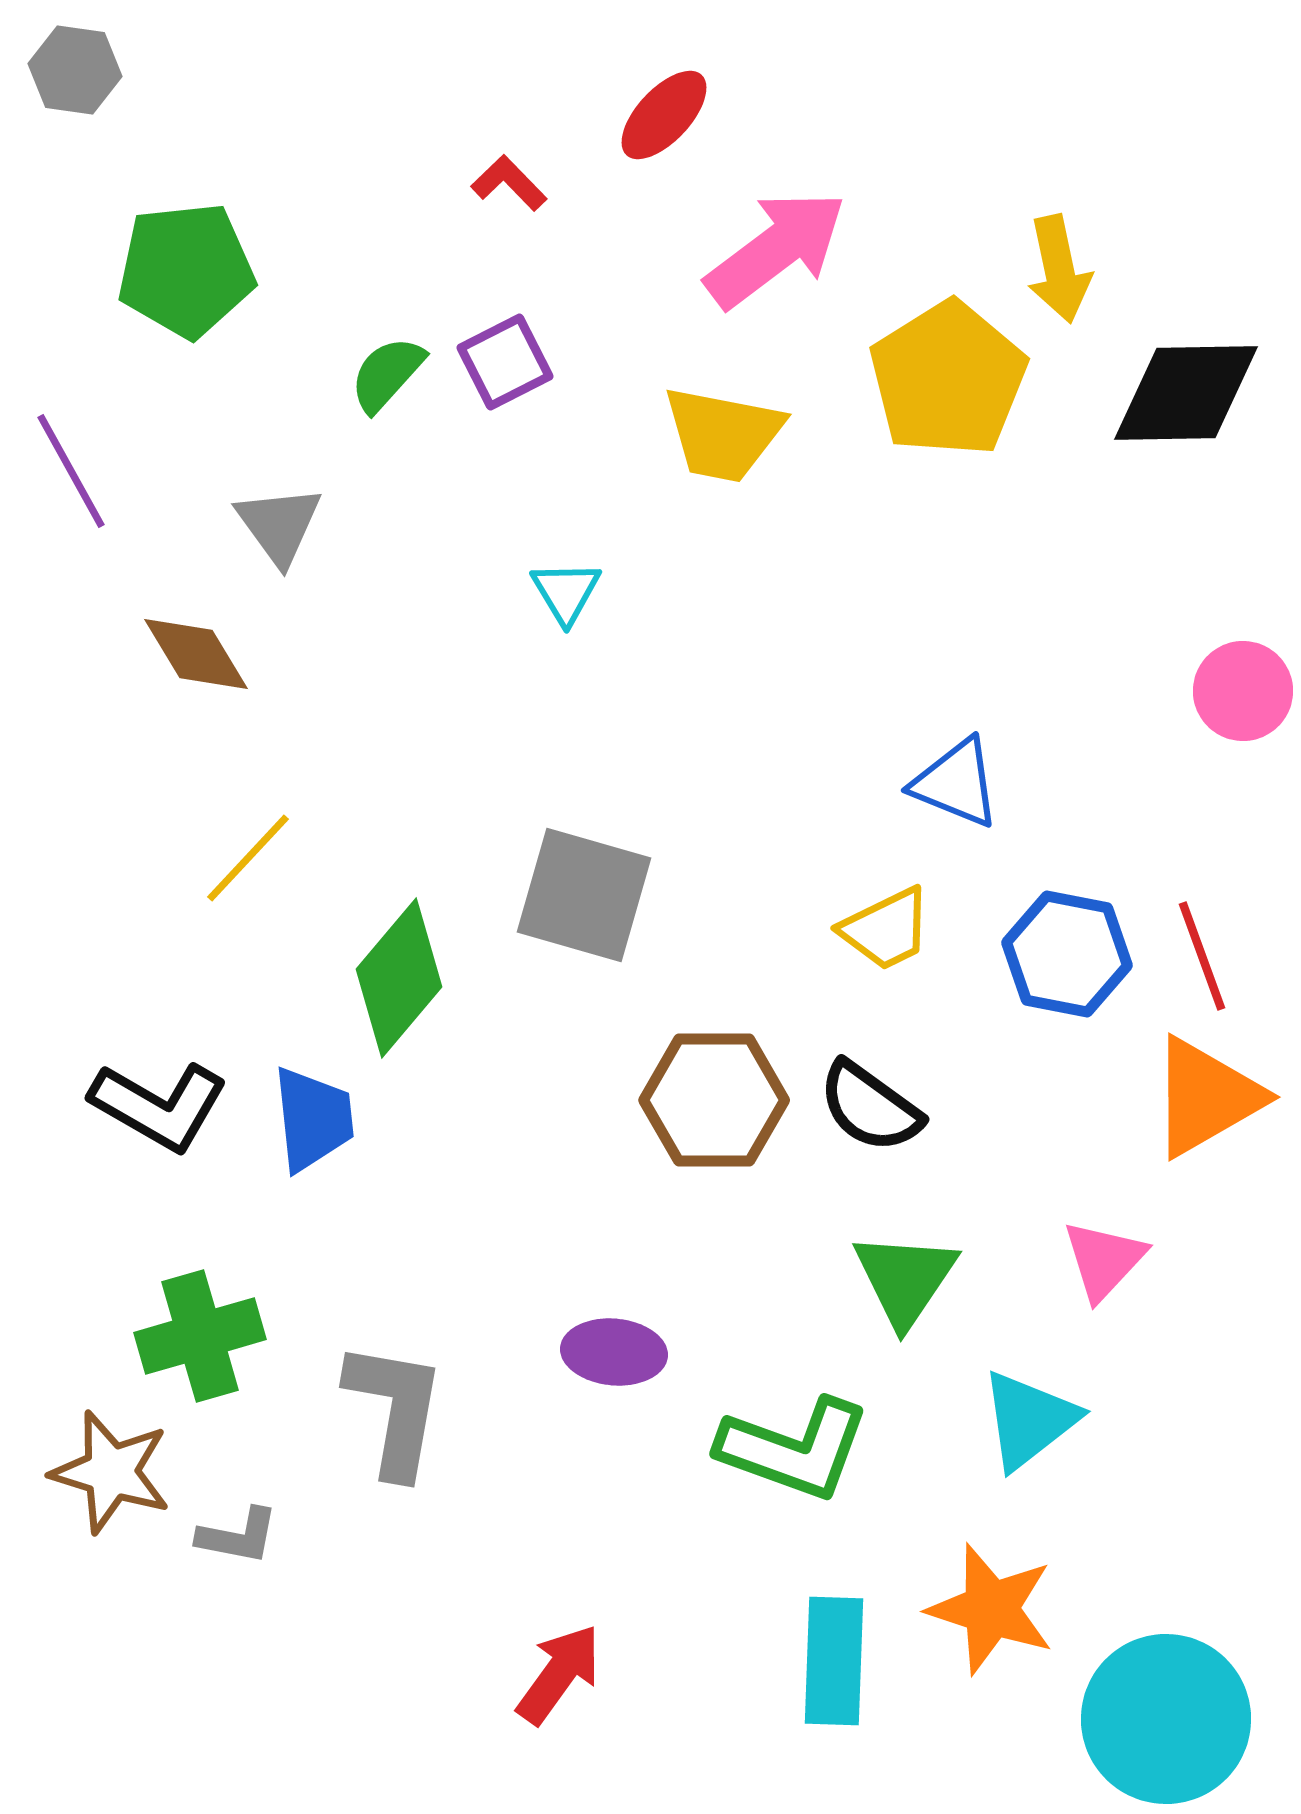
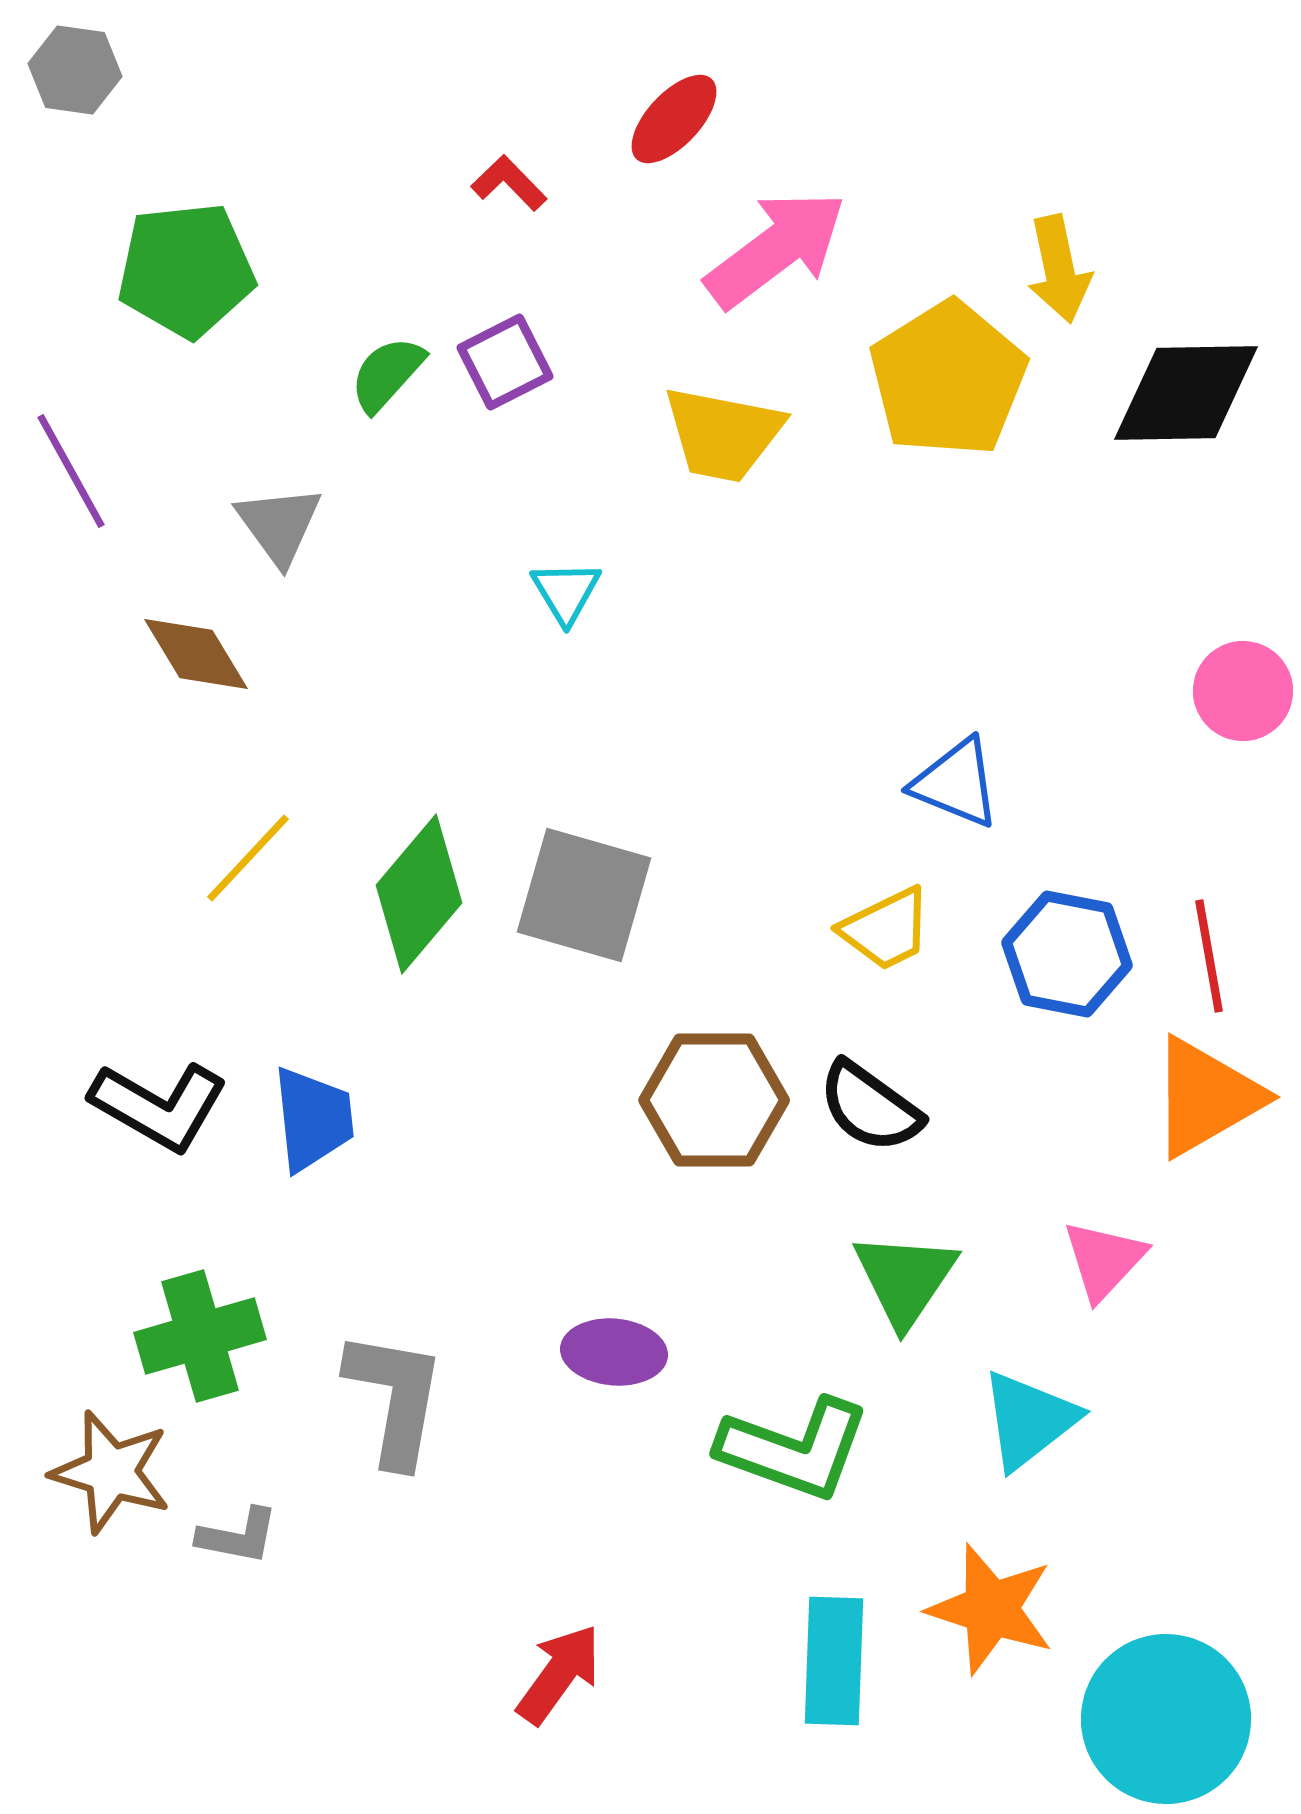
red ellipse at (664, 115): moved 10 px right, 4 px down
red line at (1202, 956): moved 7 px right; rotated 10 degrees clockwise
green diamond at (399, 978): moved 20 px right, 84 px up
gray L-shape at (395, 1409): moved 11 px up
